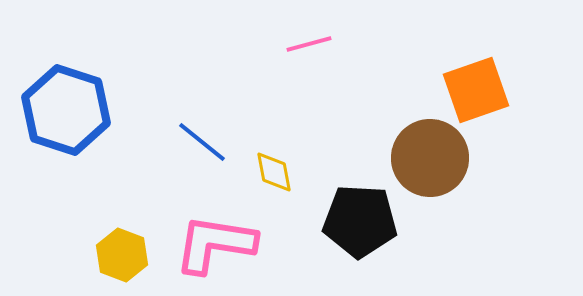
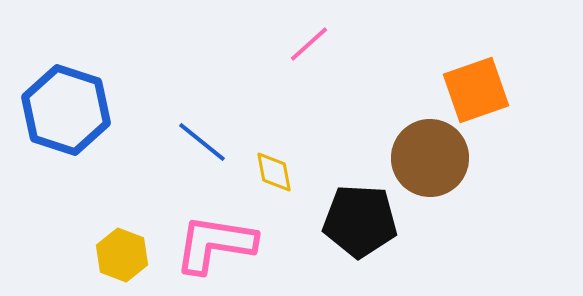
pink line: rotated 27 degrees counterclockwise
